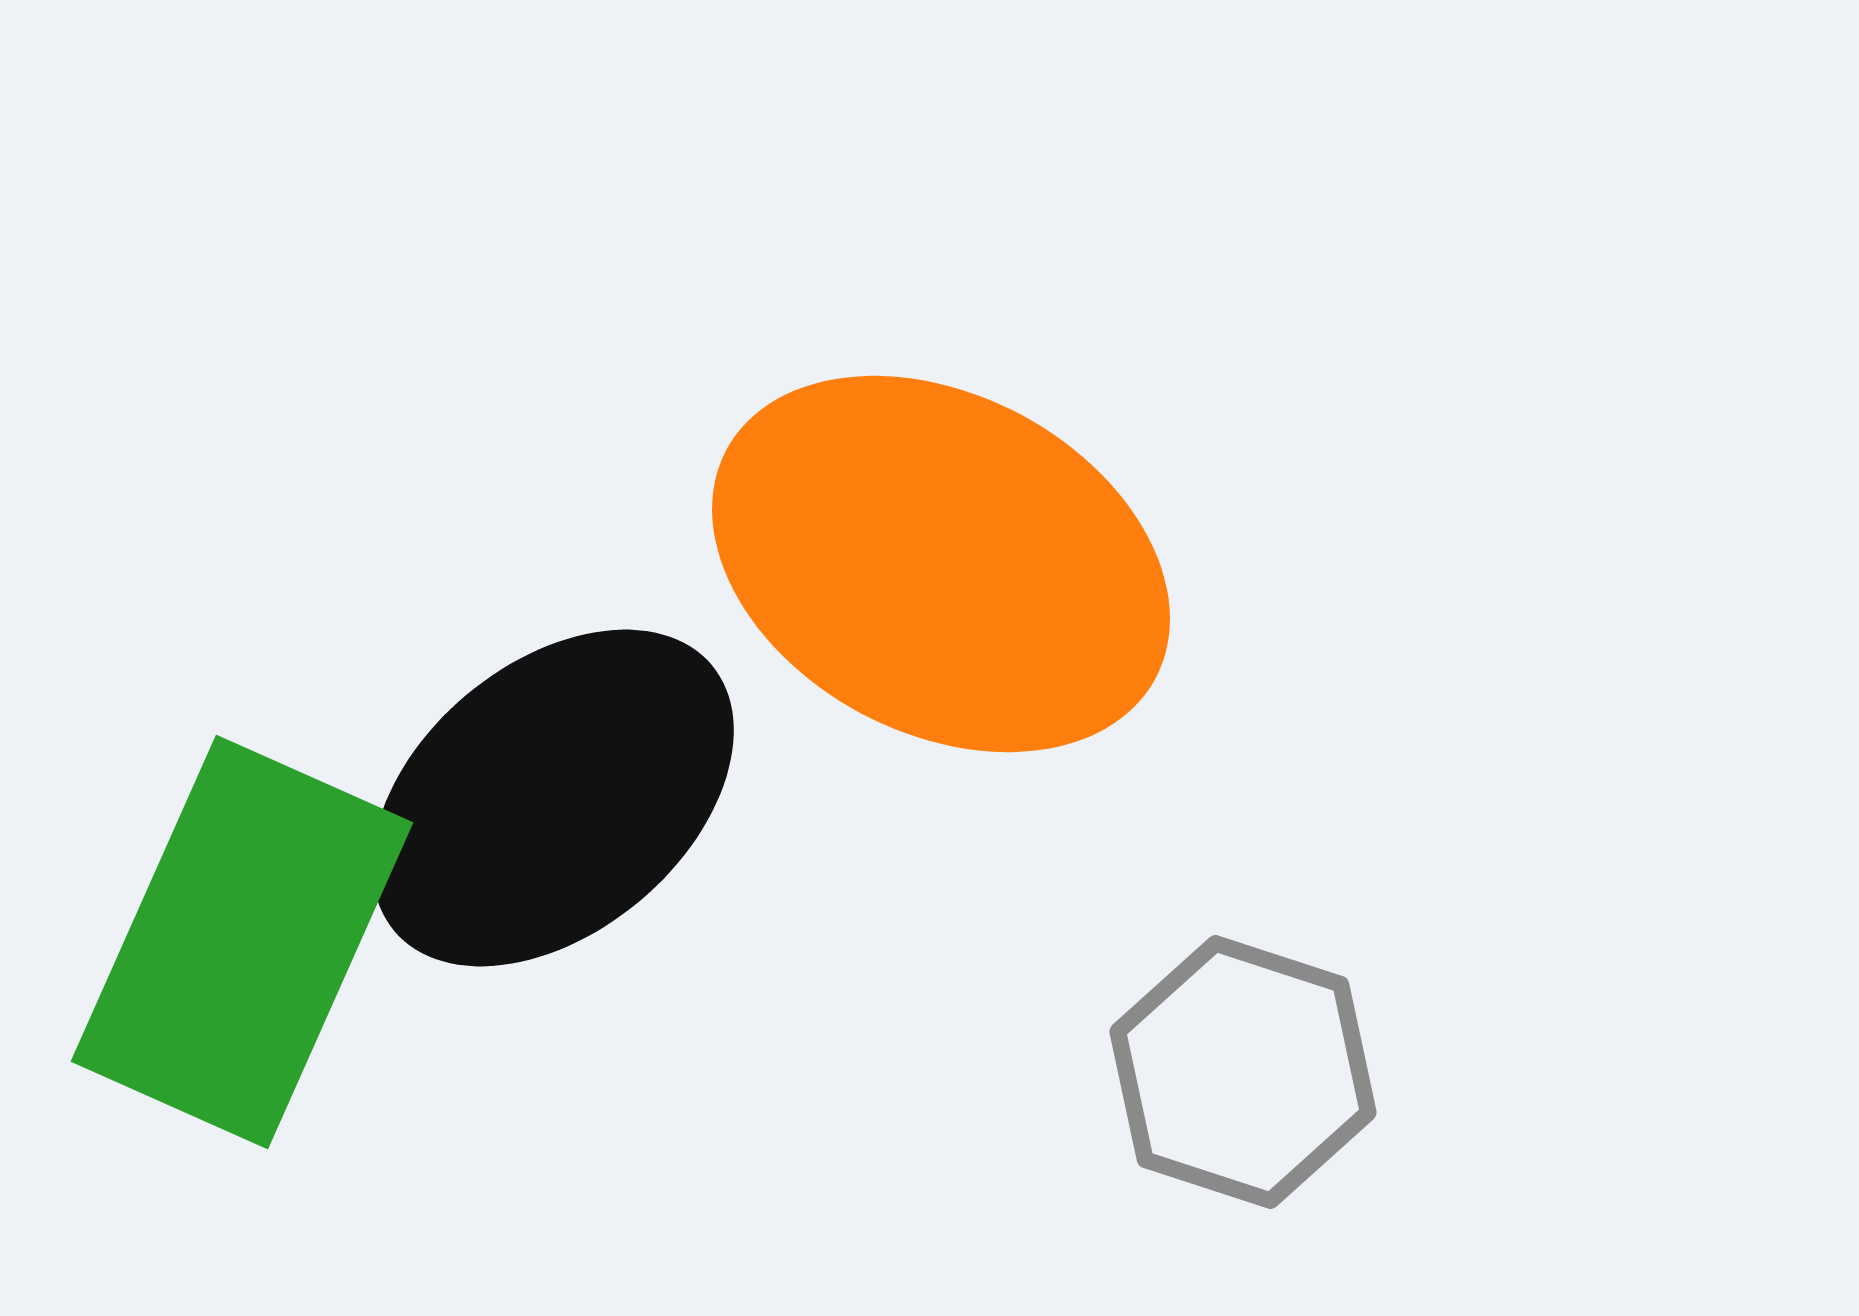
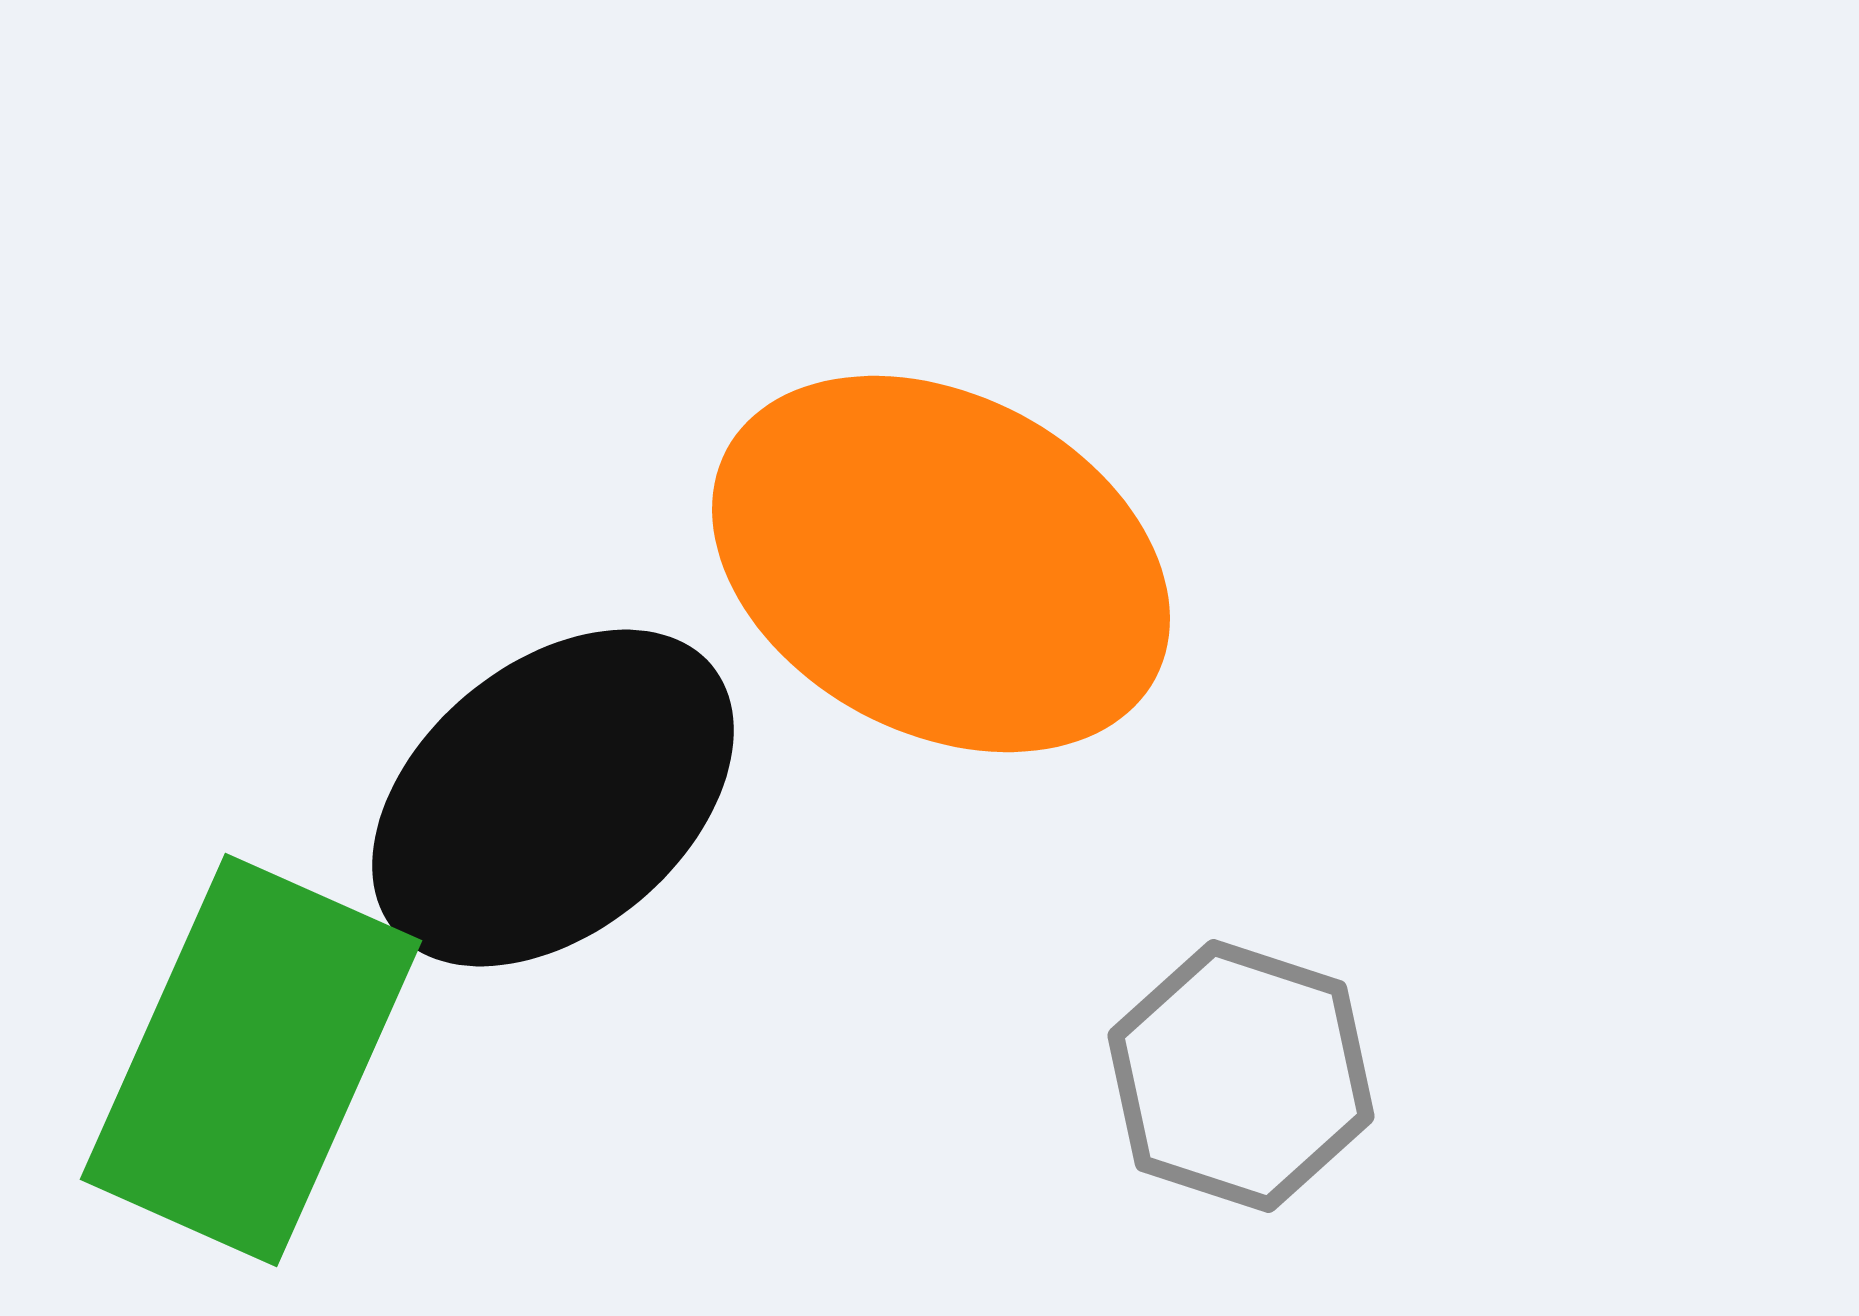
green rectangle: moved 9 px right, 118 px down
gray hexagon: moved 2 px left, 4 px down
